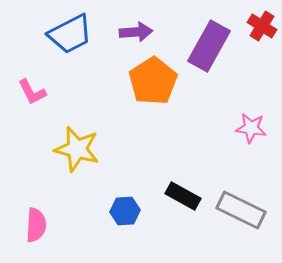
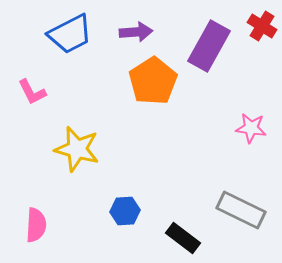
black rectangle: moved 42 px down; rotated 8 degrees clockwise
